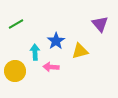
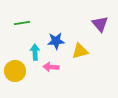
green line: moved 6 px right, 1 px up; rotated 21 degrees clockwise
blue star: rotated 30 degrees clockwise
